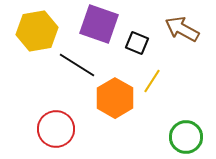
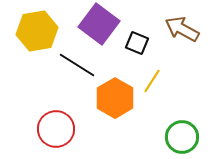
purple square: rotated 18 degrees clockwise
green circle: moved 4 px left
